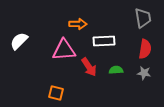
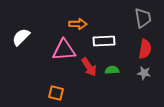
white semicircle: moved 2 px right, 4 px up
green semicircle: moved 4 px left
